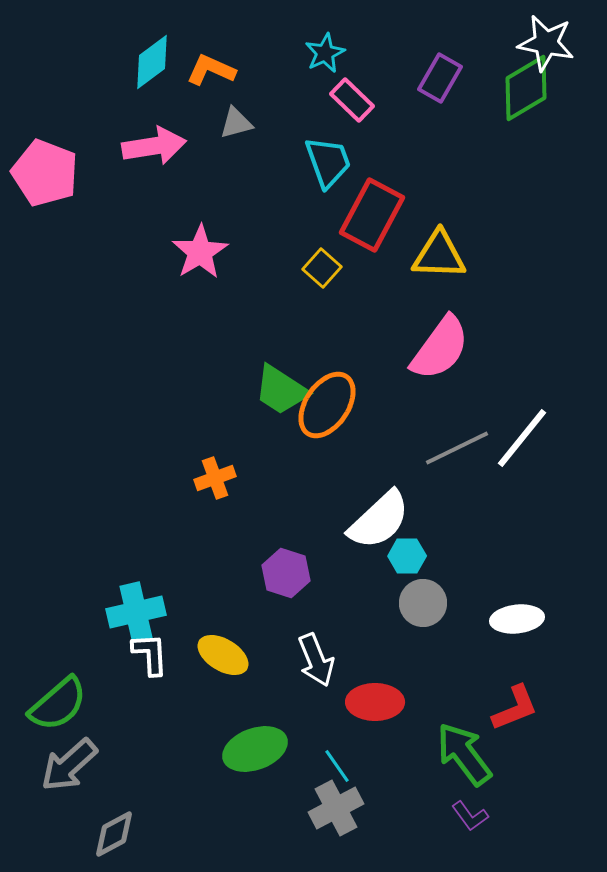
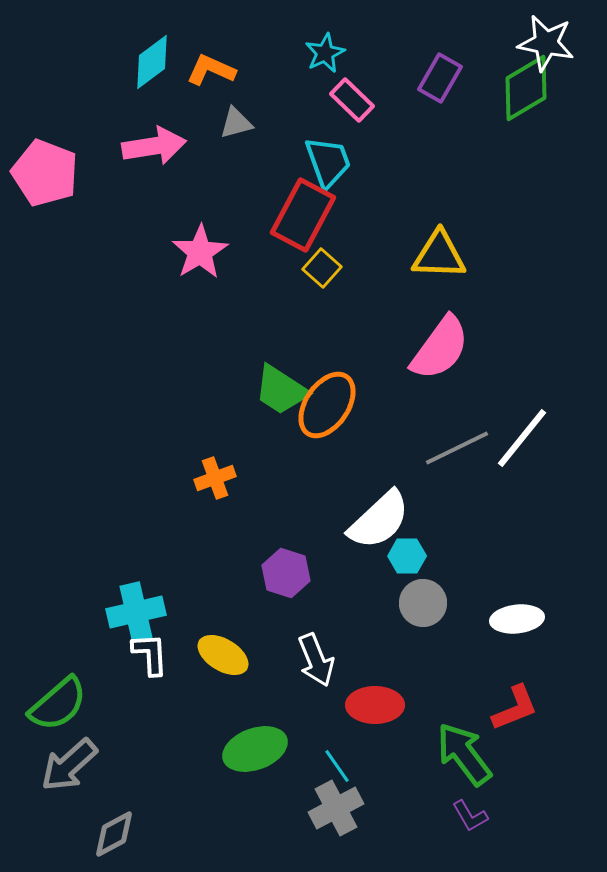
red rectangle: moved 69 px left
red ellipse: moved 3 px down
purple L-shape: rotated 6 degrees clockwise
